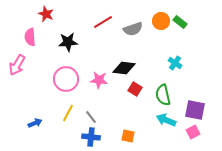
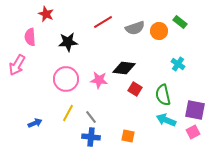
orange circle: moved 2 px left, 10 px down
gray semicircle: moved 2 px right, 1 px up
cyan cross: moved 3 px right, 1 px down
